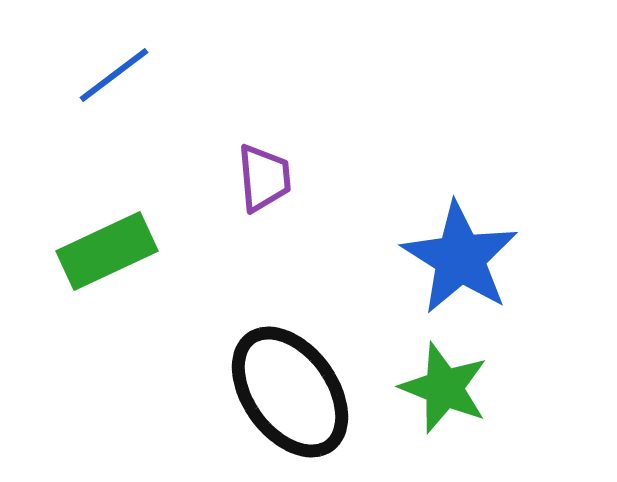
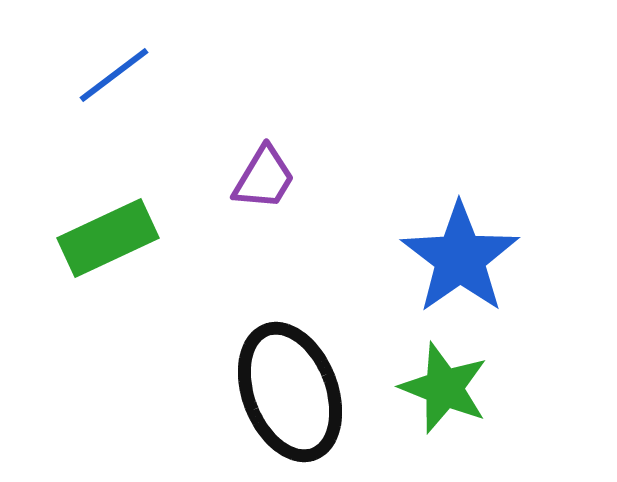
purple trapezoid: rotated 36 degrees clockwise
green rectangle: moved 1 px right, 13 px up
blue star: rotated 5 degrees clockwise
black ellipse: rotated 15 degrees clockwise
